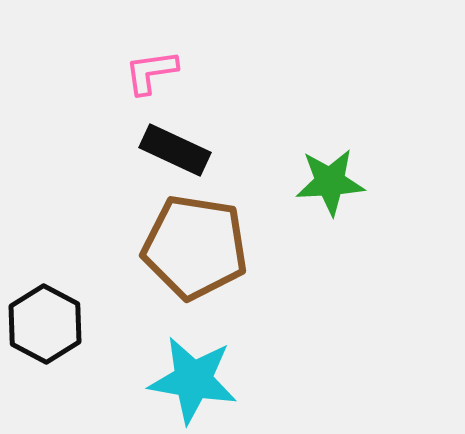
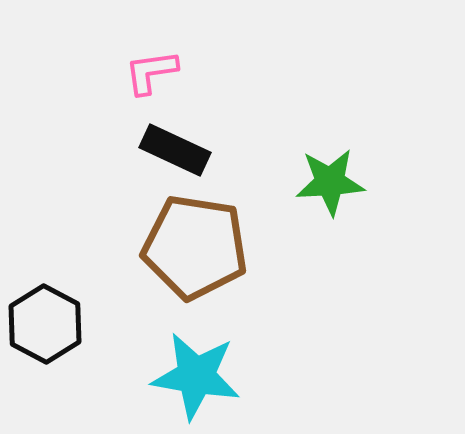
cyan star: moved 3 px right, 4 px up
